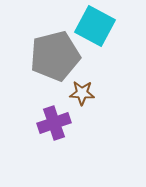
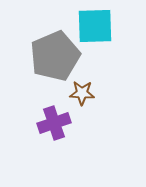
cyan square: rotated 30 degrees counterclockwise
gray pentagon: rotated 9 degrees counterclockwise
